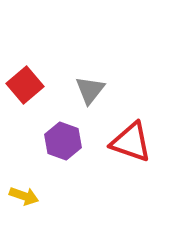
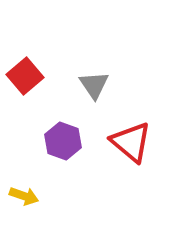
red square: moved 9 px up
gray triangle: moved 4 px right, 5 px up; rotated 12 degrees counterclockwise
red triangle: rotated 21 degrees clockwise
